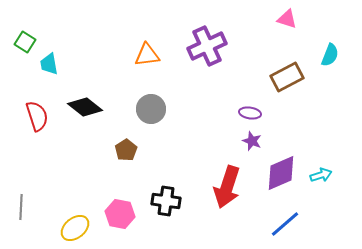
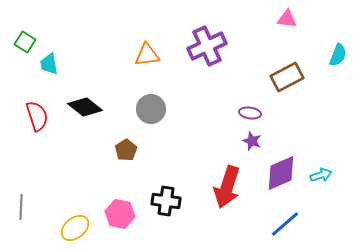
pink triangle: rotated 10 degrees counterclockwise
cyan semicircle: moved 8 px right
